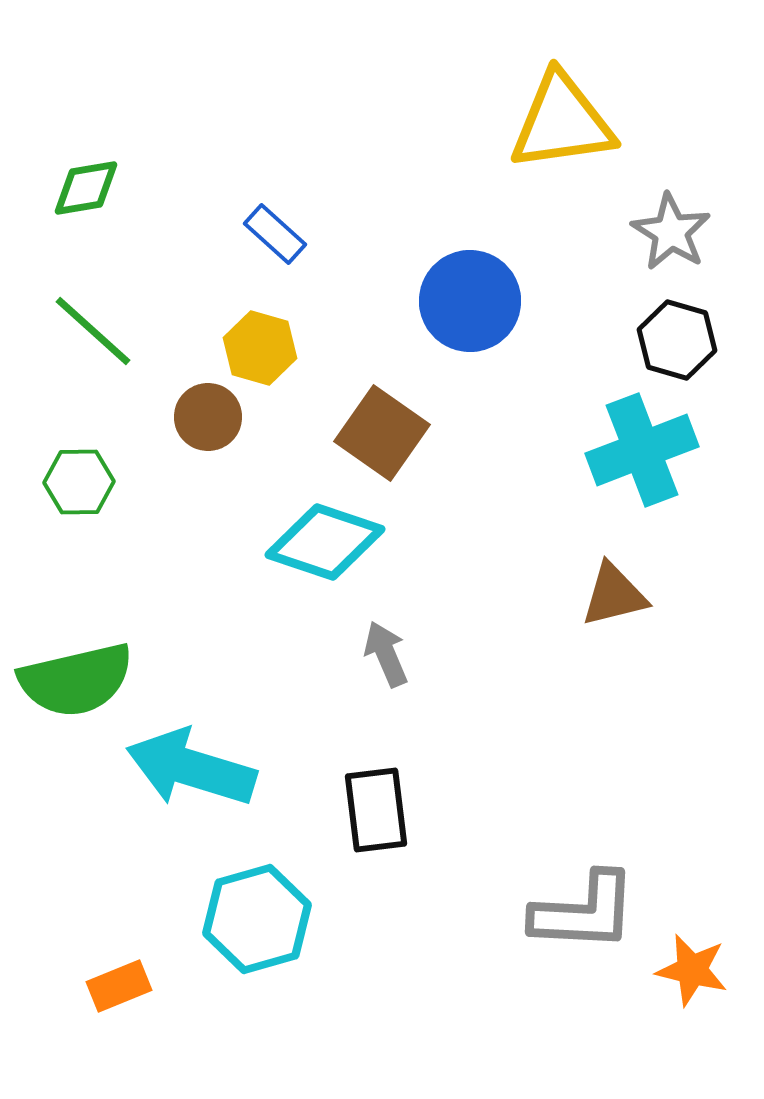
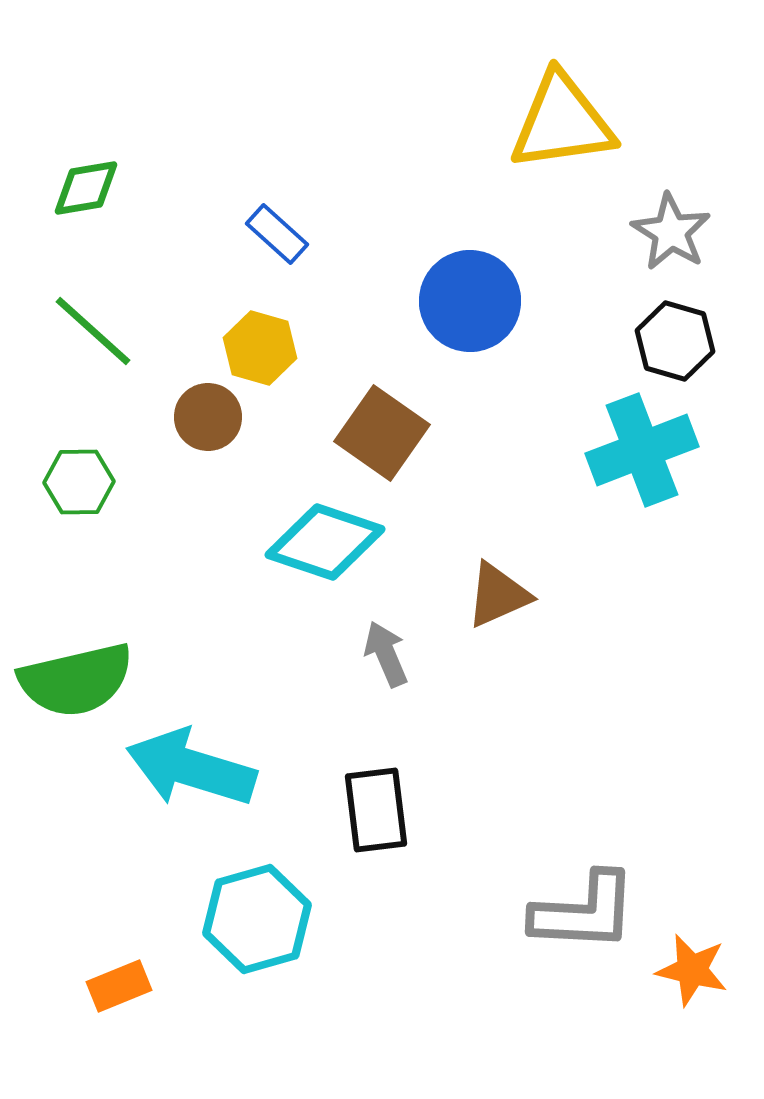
blue rectangle: moved 2 px right
black hexagon: moved 2 px left, 1 px down
brown triangle: moved 116 px left; rotated 10 degrees counterclockwise
